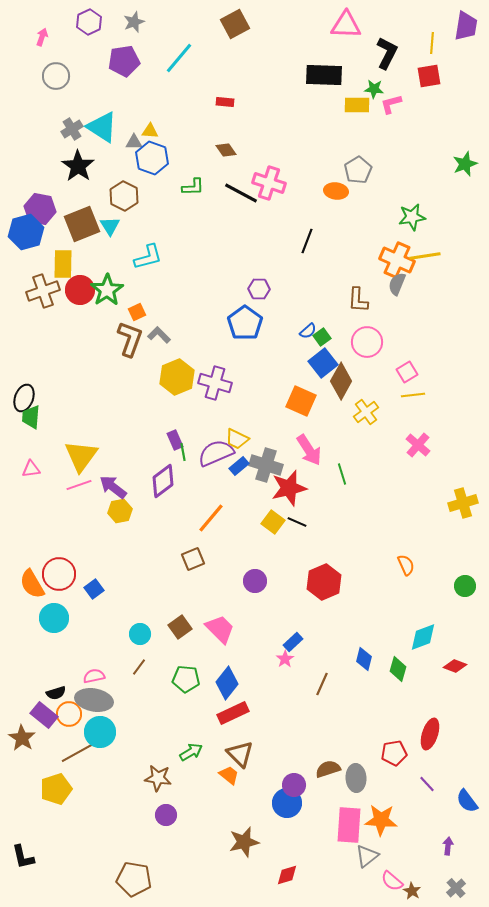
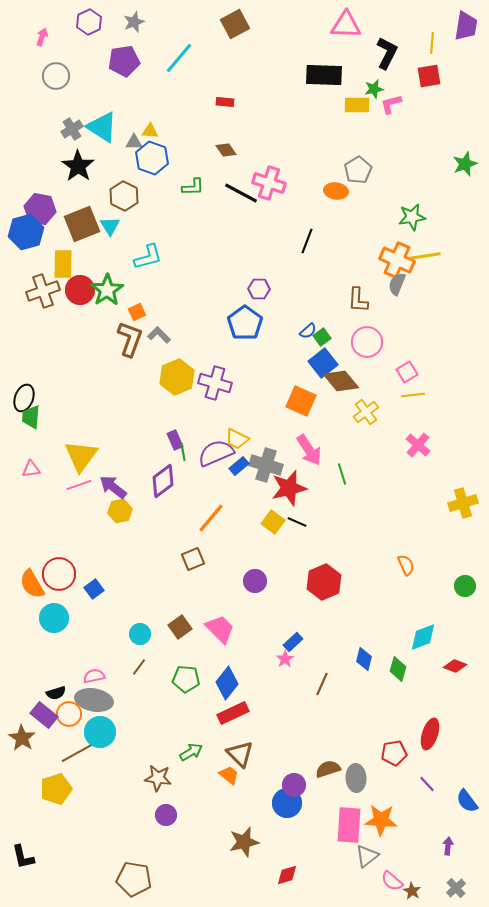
green star at (374, 89): rotated 18 degrees counterclockwise
brown diamond at (341, 381): rotated 69 degrees counterclockwise
